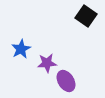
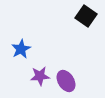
purple star: moved 7 px left, 13 px down
